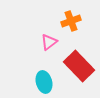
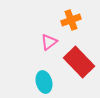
orange cross: moved 1 px up
red rectangle: moved 4 px up
